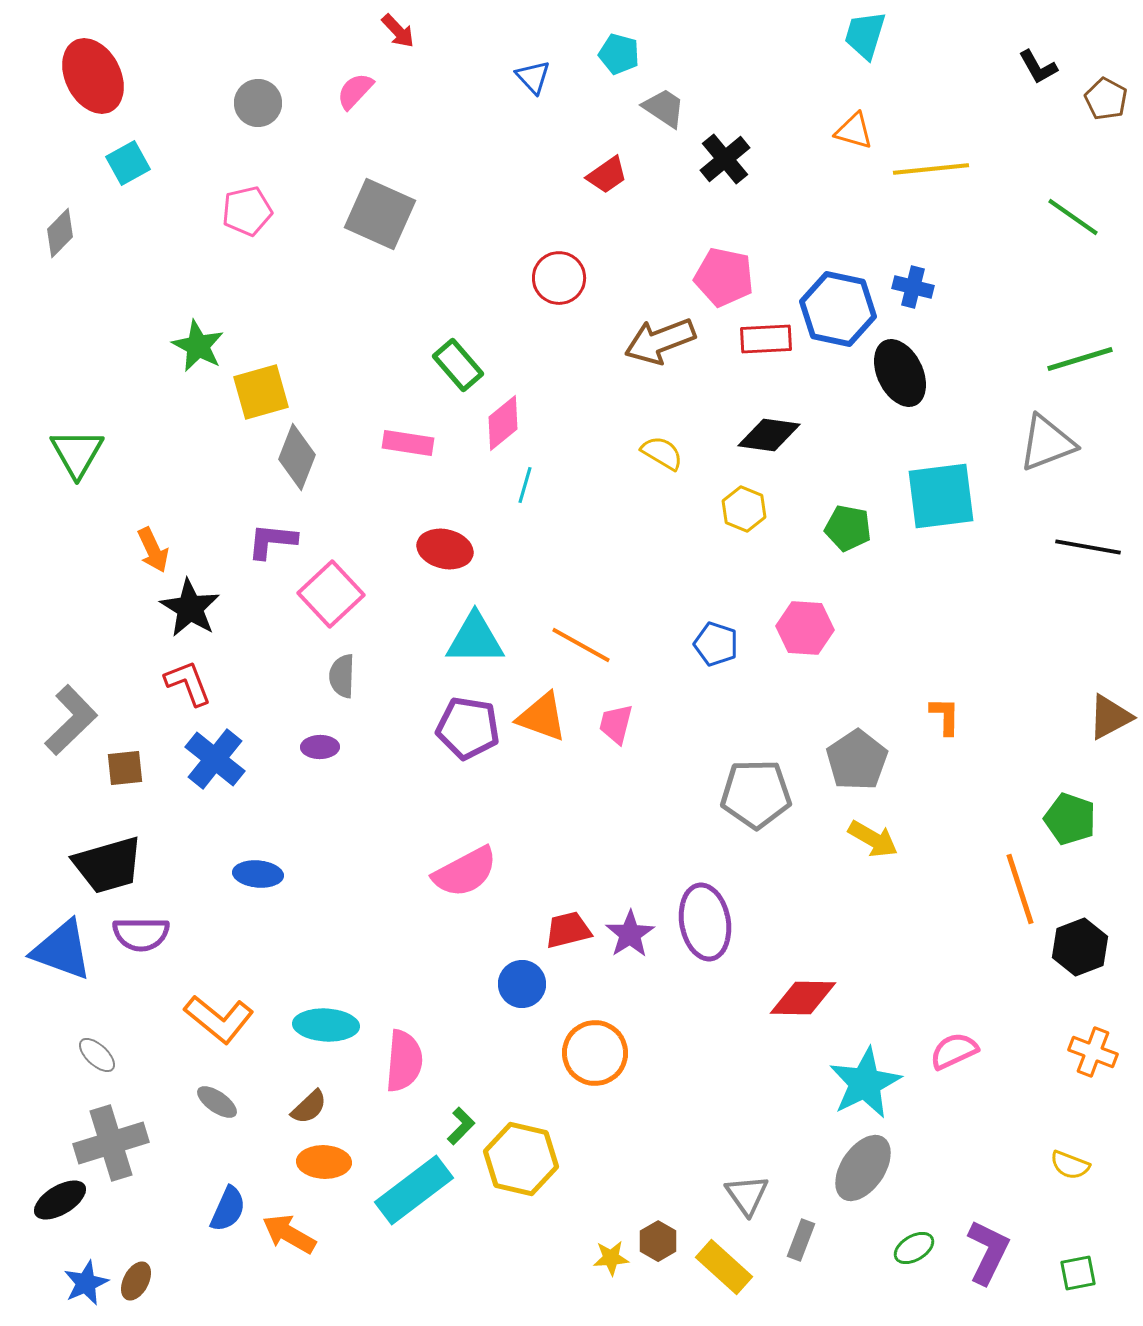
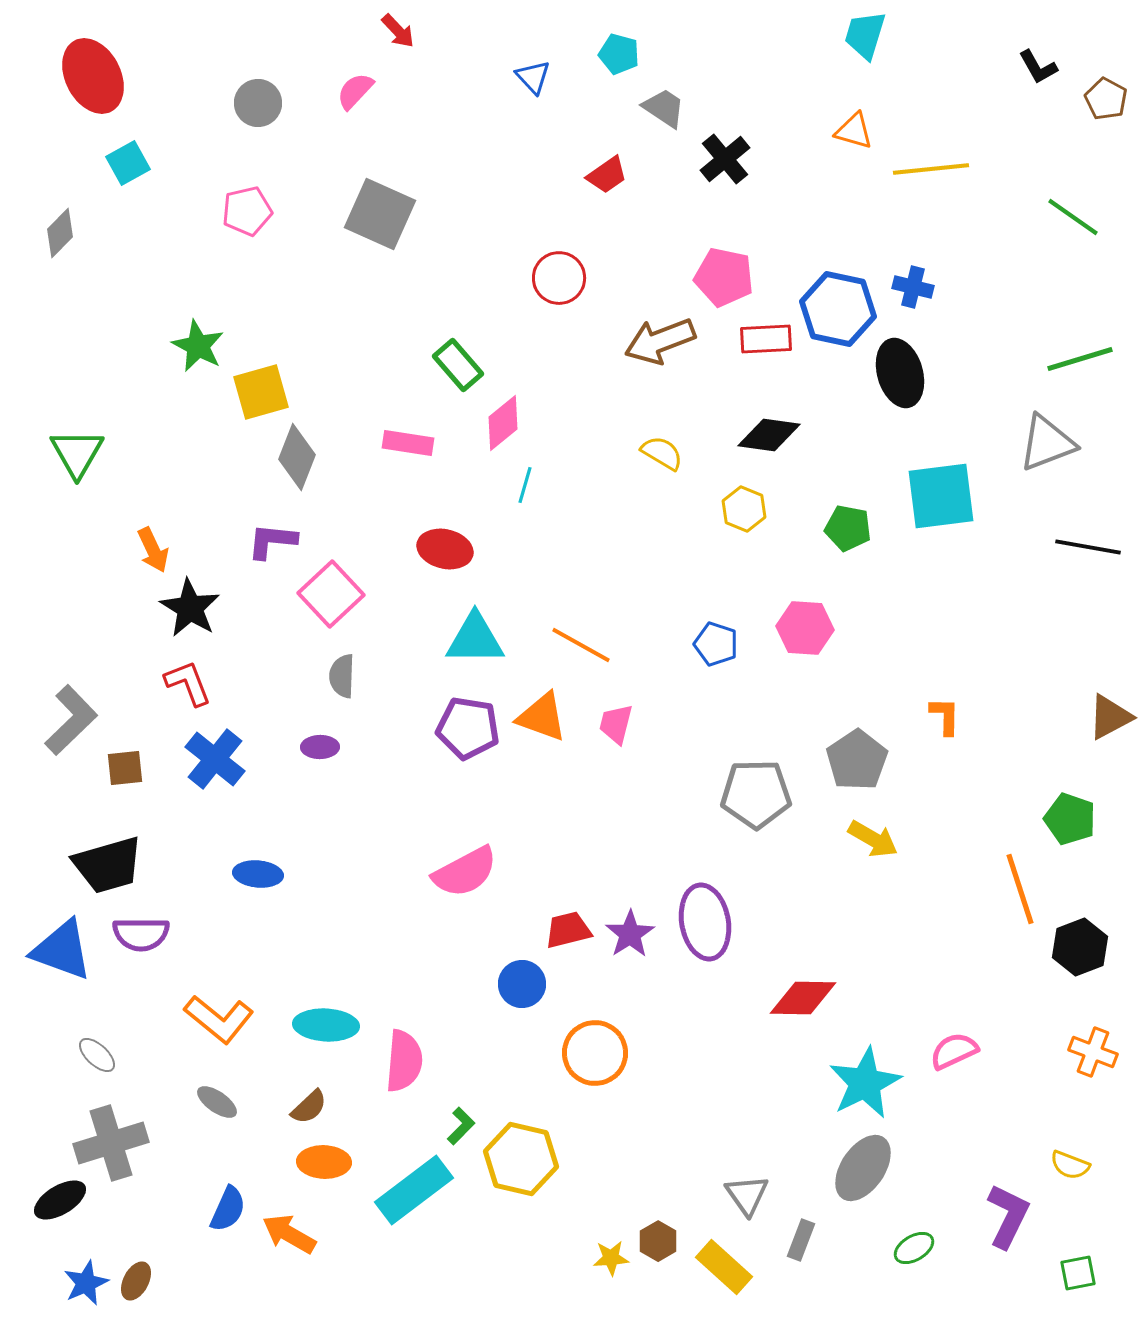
black ellipse at (900, 373): rotated 10 degrees clockwise
purple L-shape at (988, 1252): moved 20 px right, 36 px up
